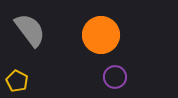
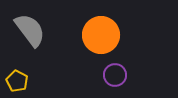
purple circle: moved 2 px up
